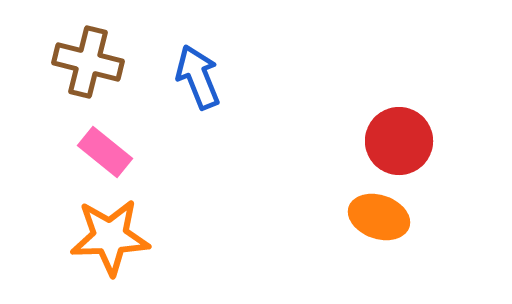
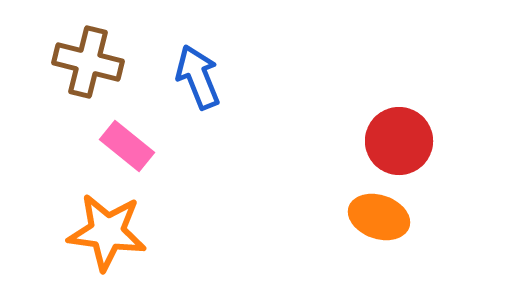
pink rectangle: moved 22 px right, 6 px up
orange star: moved 3 px left, 5 px up; rotated 10 degrees clockwise
